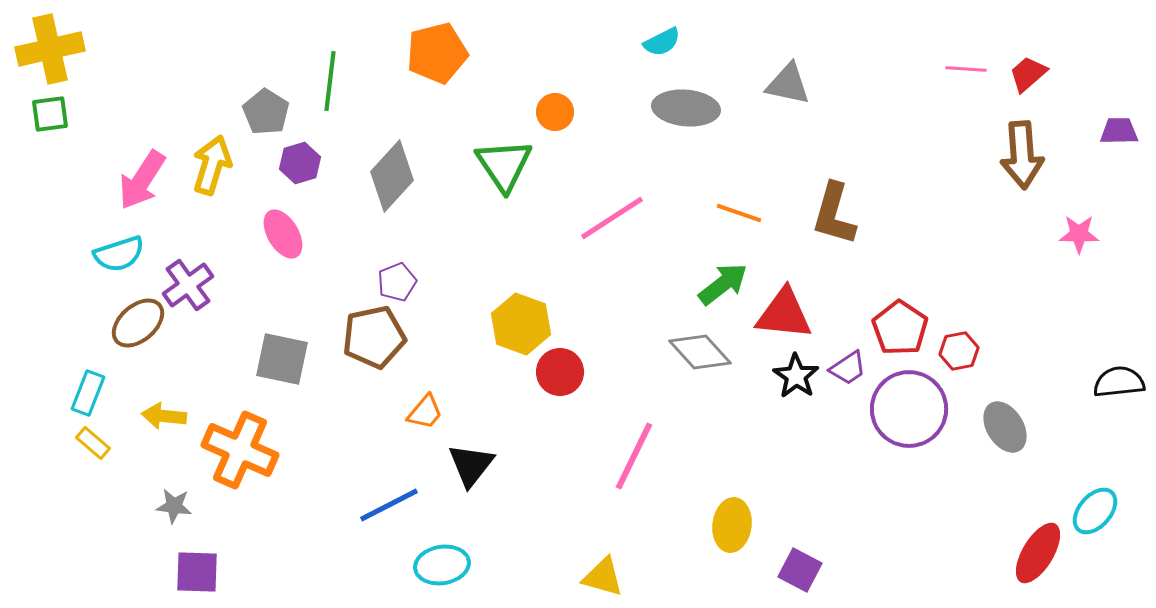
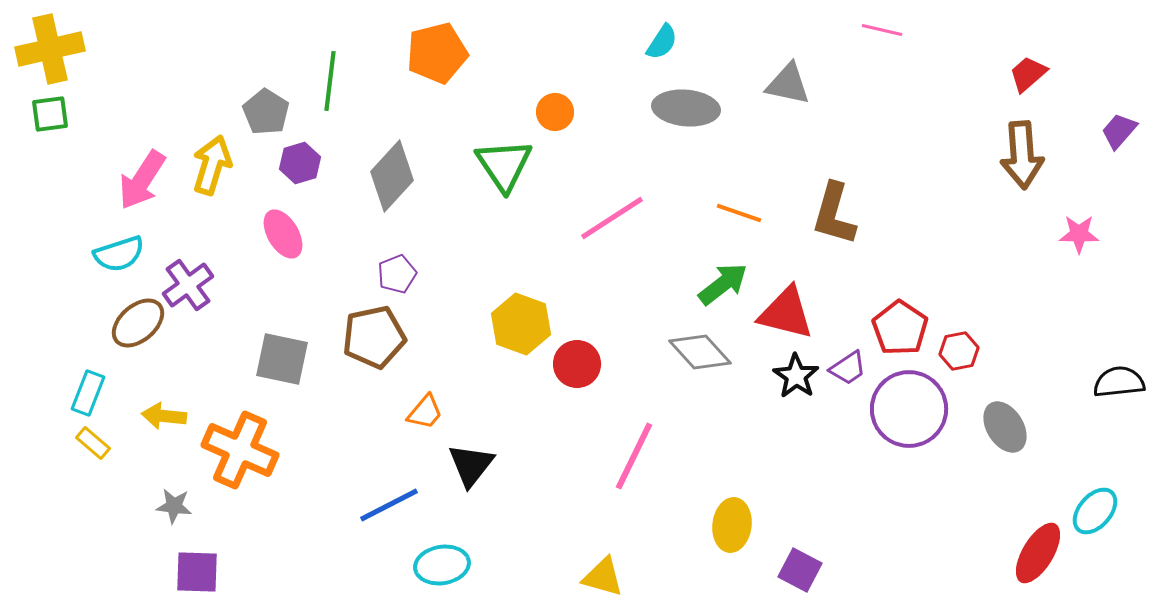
cyan semicircle at (662, 42): rotated 30 degrees counterclockwise
pink line at (966, 69): moved 84 px left, 39 px up; rotated 9 degrees clockwise
purple trapezoid at (1119, 131): rotated 48 degrees counterclockwise
purple pentagon at (397, 282): moved 8 px up
red triangle at (784, 314): moved 2 px right, 1 px up; rotated 8 degrees clockwise
red circle at (560, 372): moved 17 px right, 8 px up
